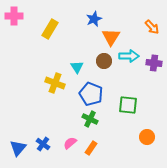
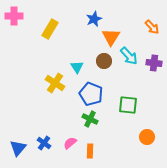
cyan arrow: rotated 48 degrees clockwise
yellow cross: rotated 12 degrees clockwise
blue cross: moved 1 px right, 1 px up
orange rectangle: moved 1 px left, 3 px down; rotated 32 degrees counterclockwise
